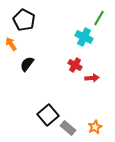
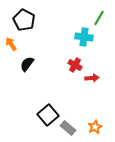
cyan cross: rotated 18 degrees counterclockwise
